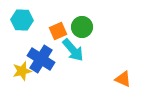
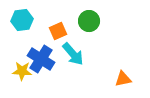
cyan hexagon: rotated 10 degrees counterclockwise
green circle: moved 7 px right, 6 px up
cyan arrow: moved 4 px down
yellow star: rotated 18 degrees clockwise
orange triangle: rotated 36 degrees counterclockwise
